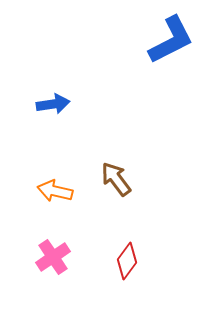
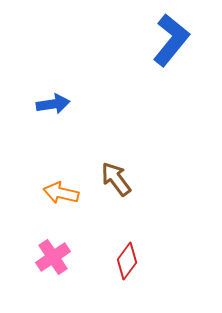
blue L-shape: rotated 24 degrees counterclockwise
orange arrow: moved 6 px right, 2 px down
